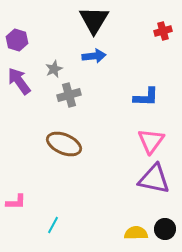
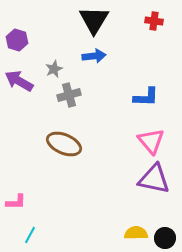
red cross: moved 9 px left, 10 px up; rotated 24 degrees clockwise
purple arrow: rotated 24 degrees counterclockwise
pink triangle: rotated 16 degrees counterclockwise
cyan line: moved 23 px left, 10 px down
black circle: moved 9 px down
